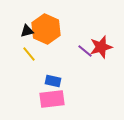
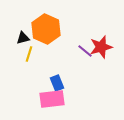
black triangle: moved 4 px left, 7 px down
yellow line: rotated 56 degrees clockwise
blue rectangle: moved 4 px right, 2 px down; rotated 56 degrees clockwise
